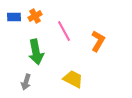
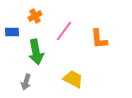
blue rectangle: moved 2 px left, 15 px down
pink line: rotated 65 degrees clockwise
orange L-shape: moved 1 px right, 2 px up; rotated 145 degrees clockwise
